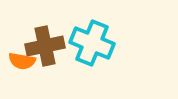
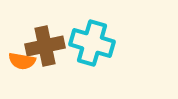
cyan cross: rotated 6 degrees counterclockwise
